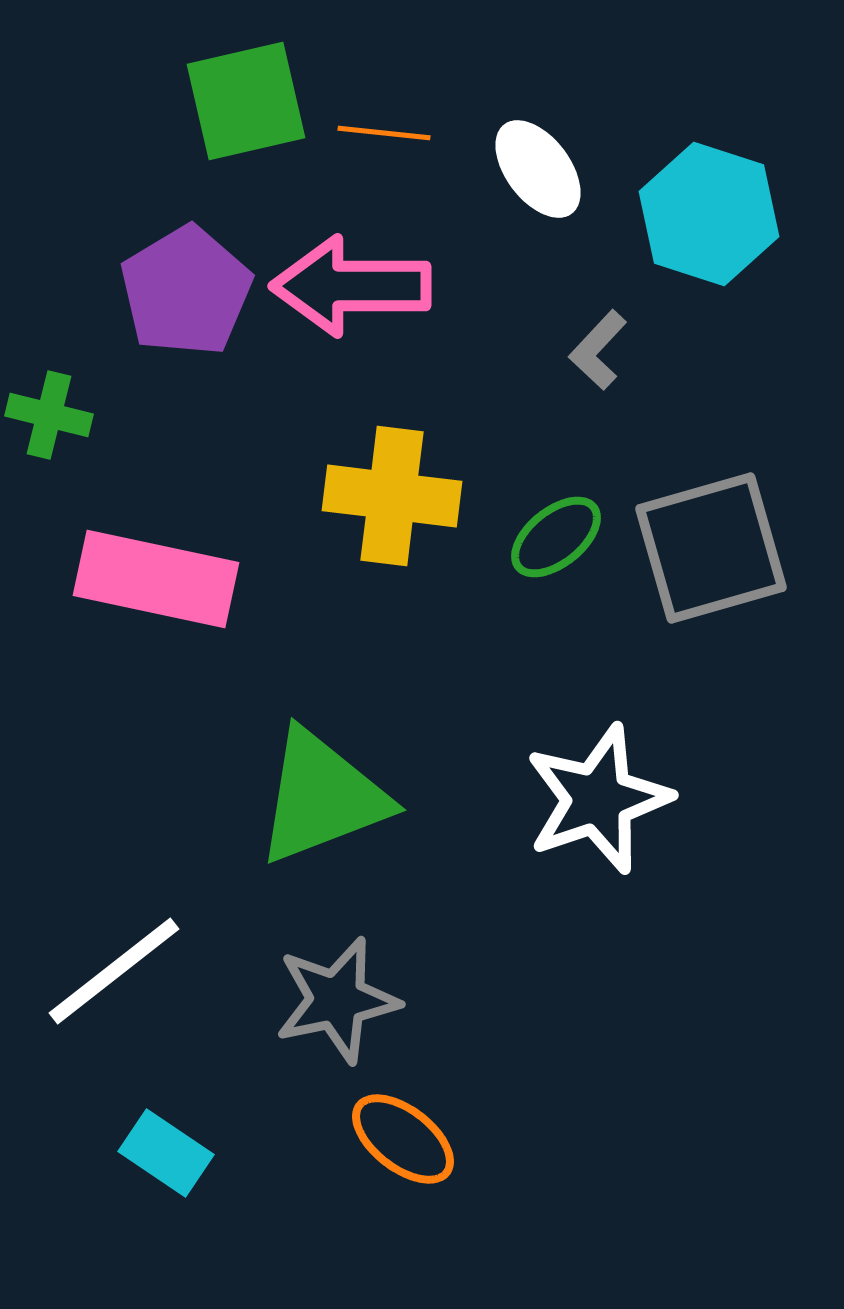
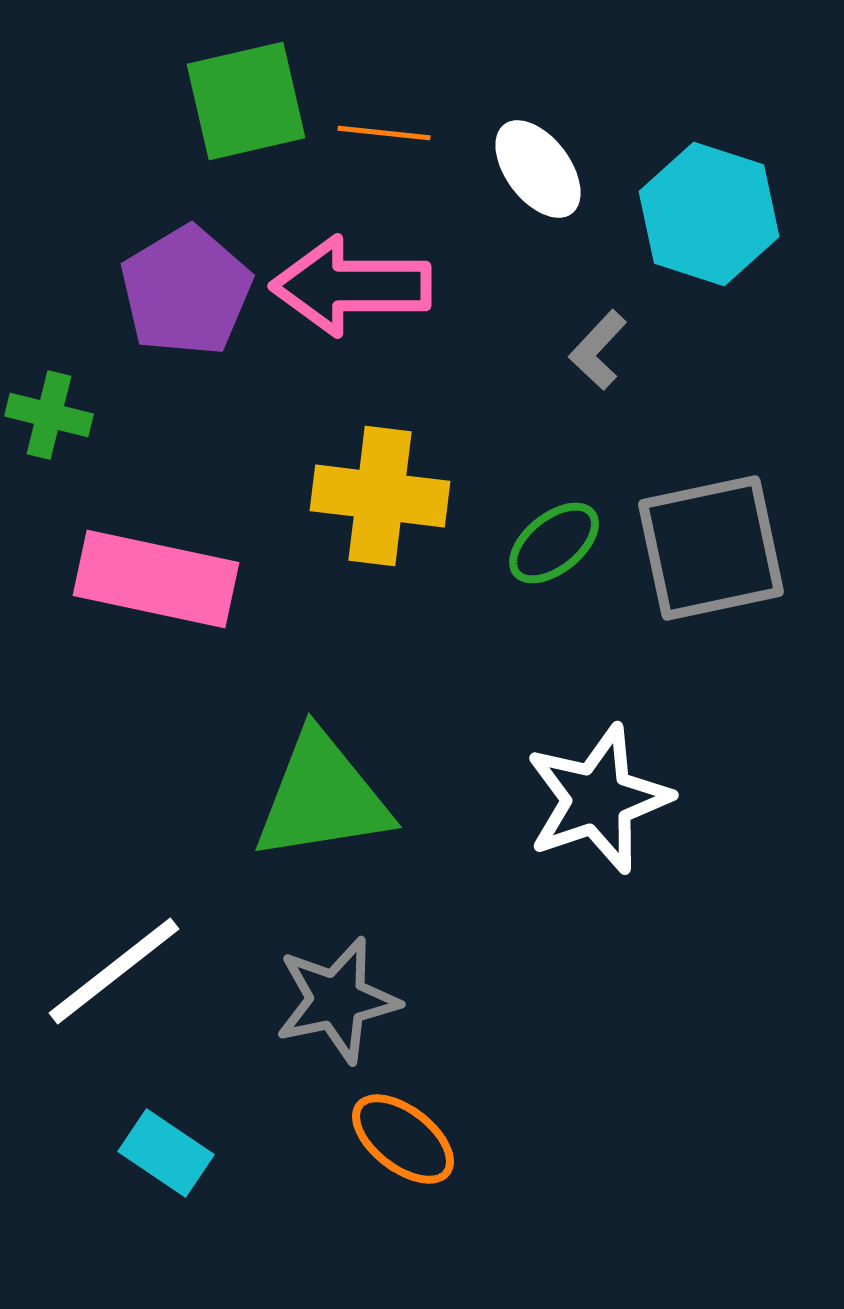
yellow cross: moved 12 px left
green ellipse: moved 2 px left, 6 px down
gray square: rotated 4 degrees clockwise
green triangle: rotated 12 degrees clockwise
